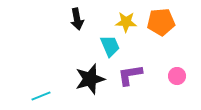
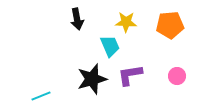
orange pentagon: moved 9 px right, 3 px down
black star: moved 2 px right
